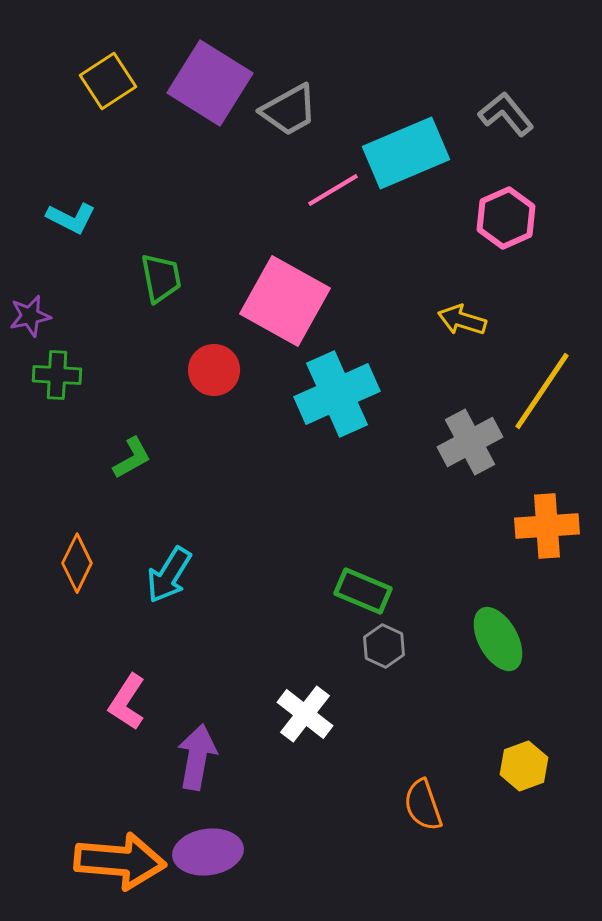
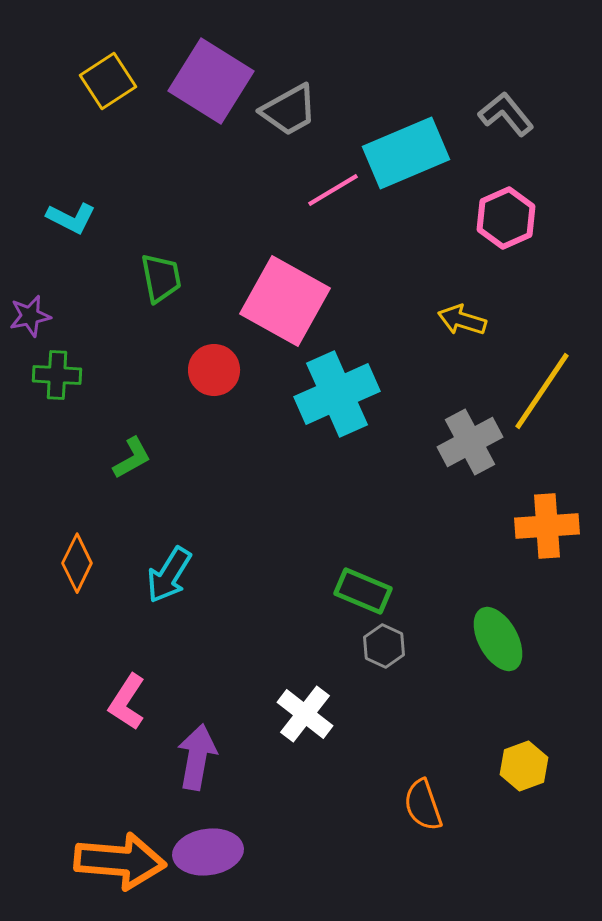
purple square: moved 1 px right, 2 px up
